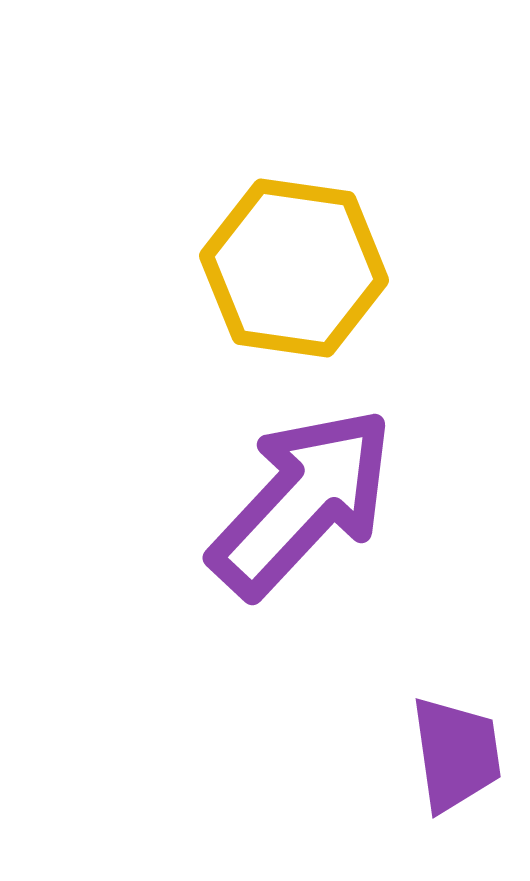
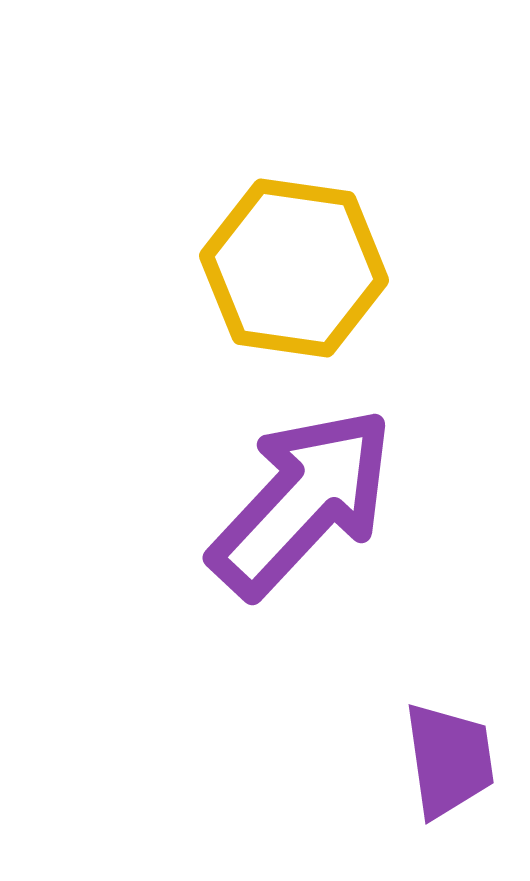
purple trapezoid: moved 7 px left, 6 px down
